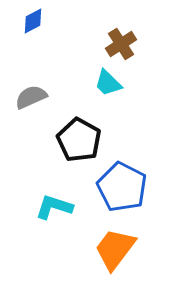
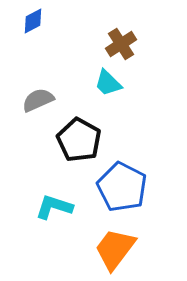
gray semicircle: moved 7 px right, 3 px down
